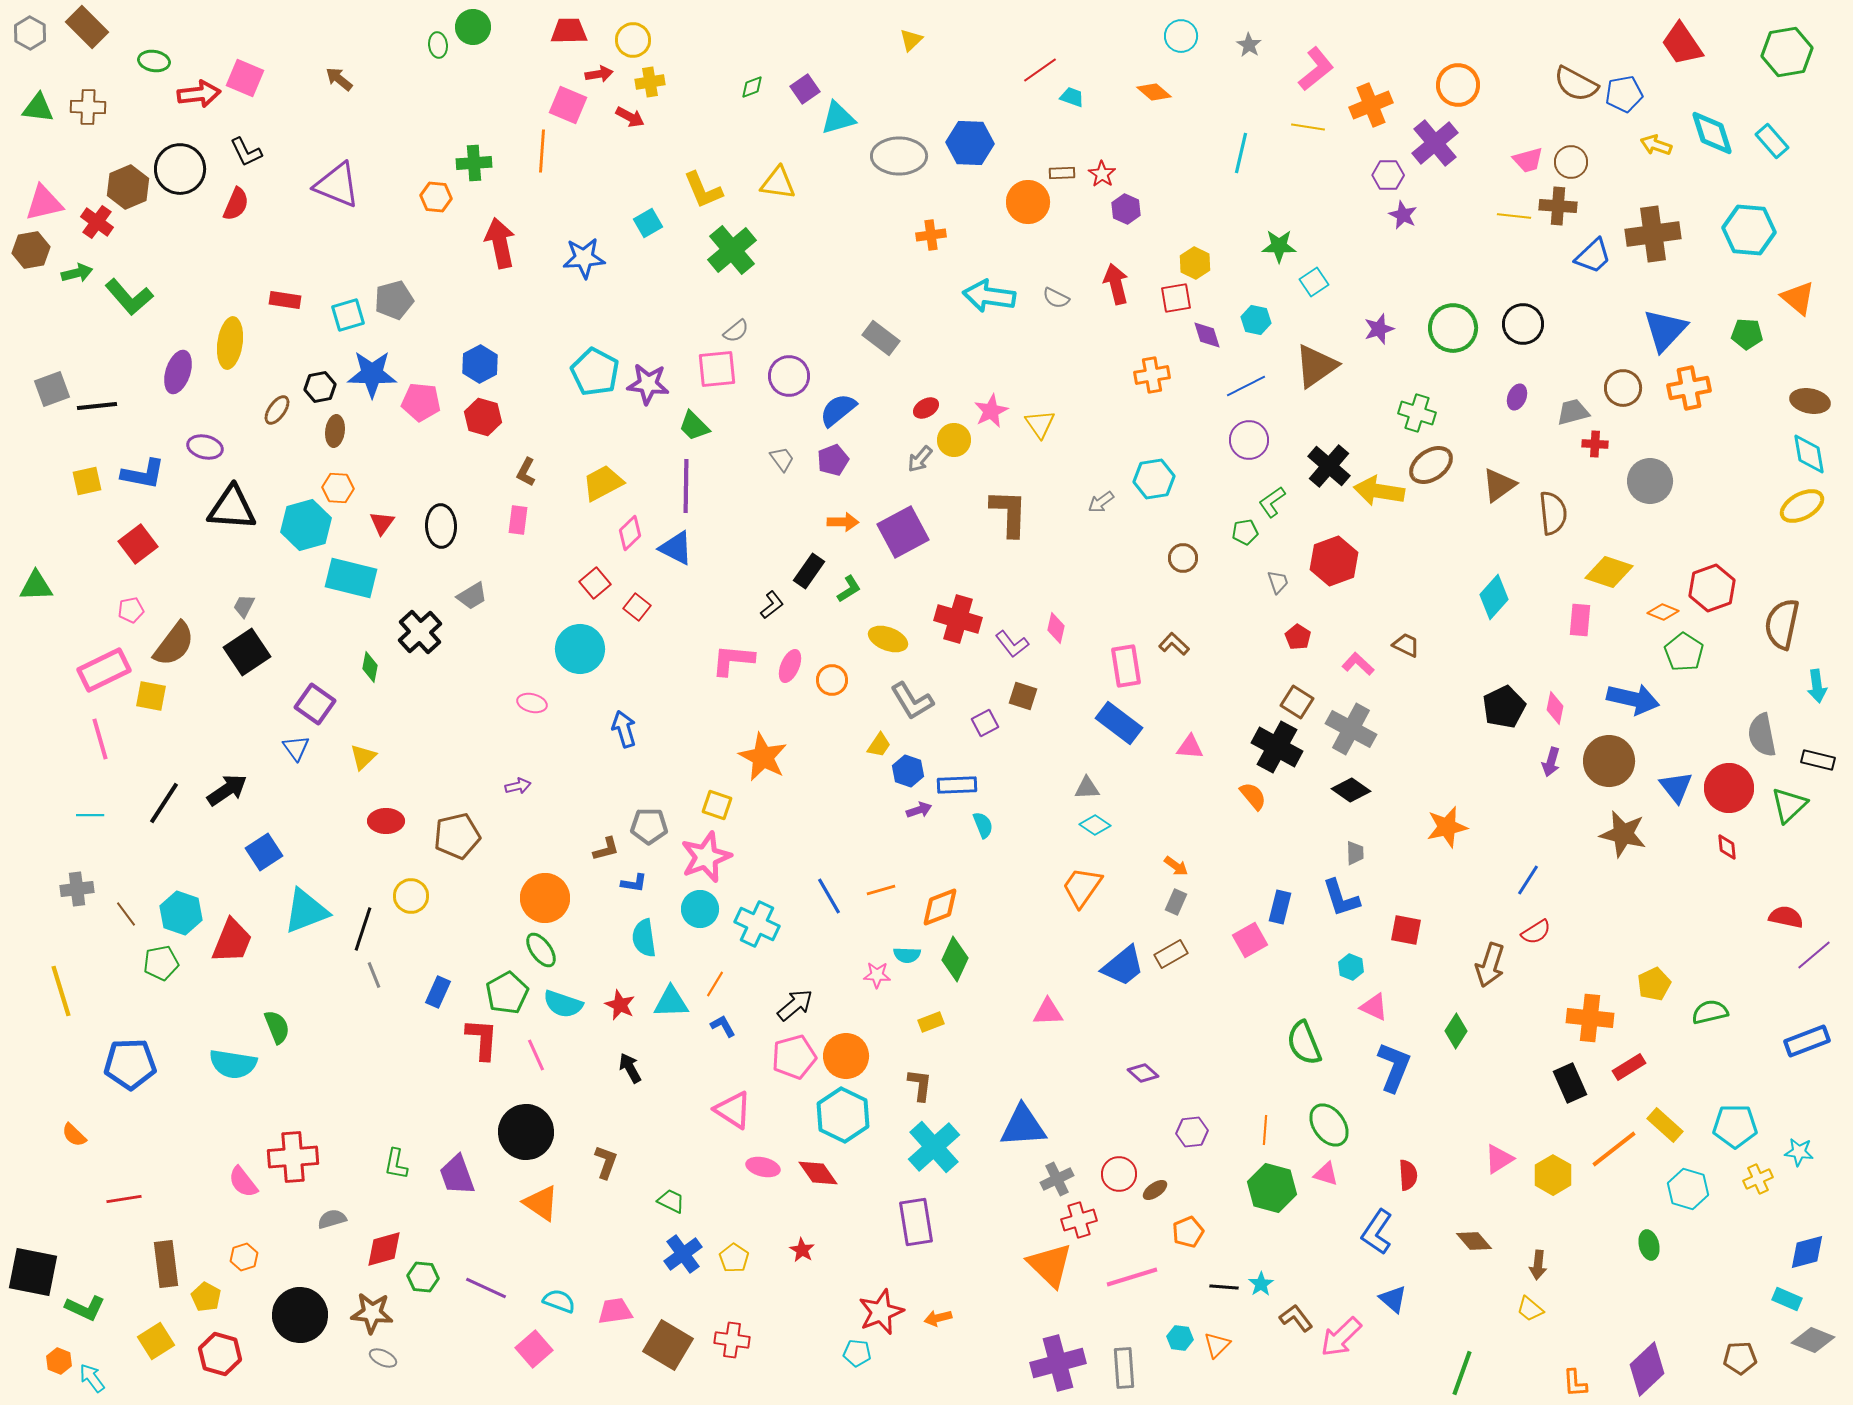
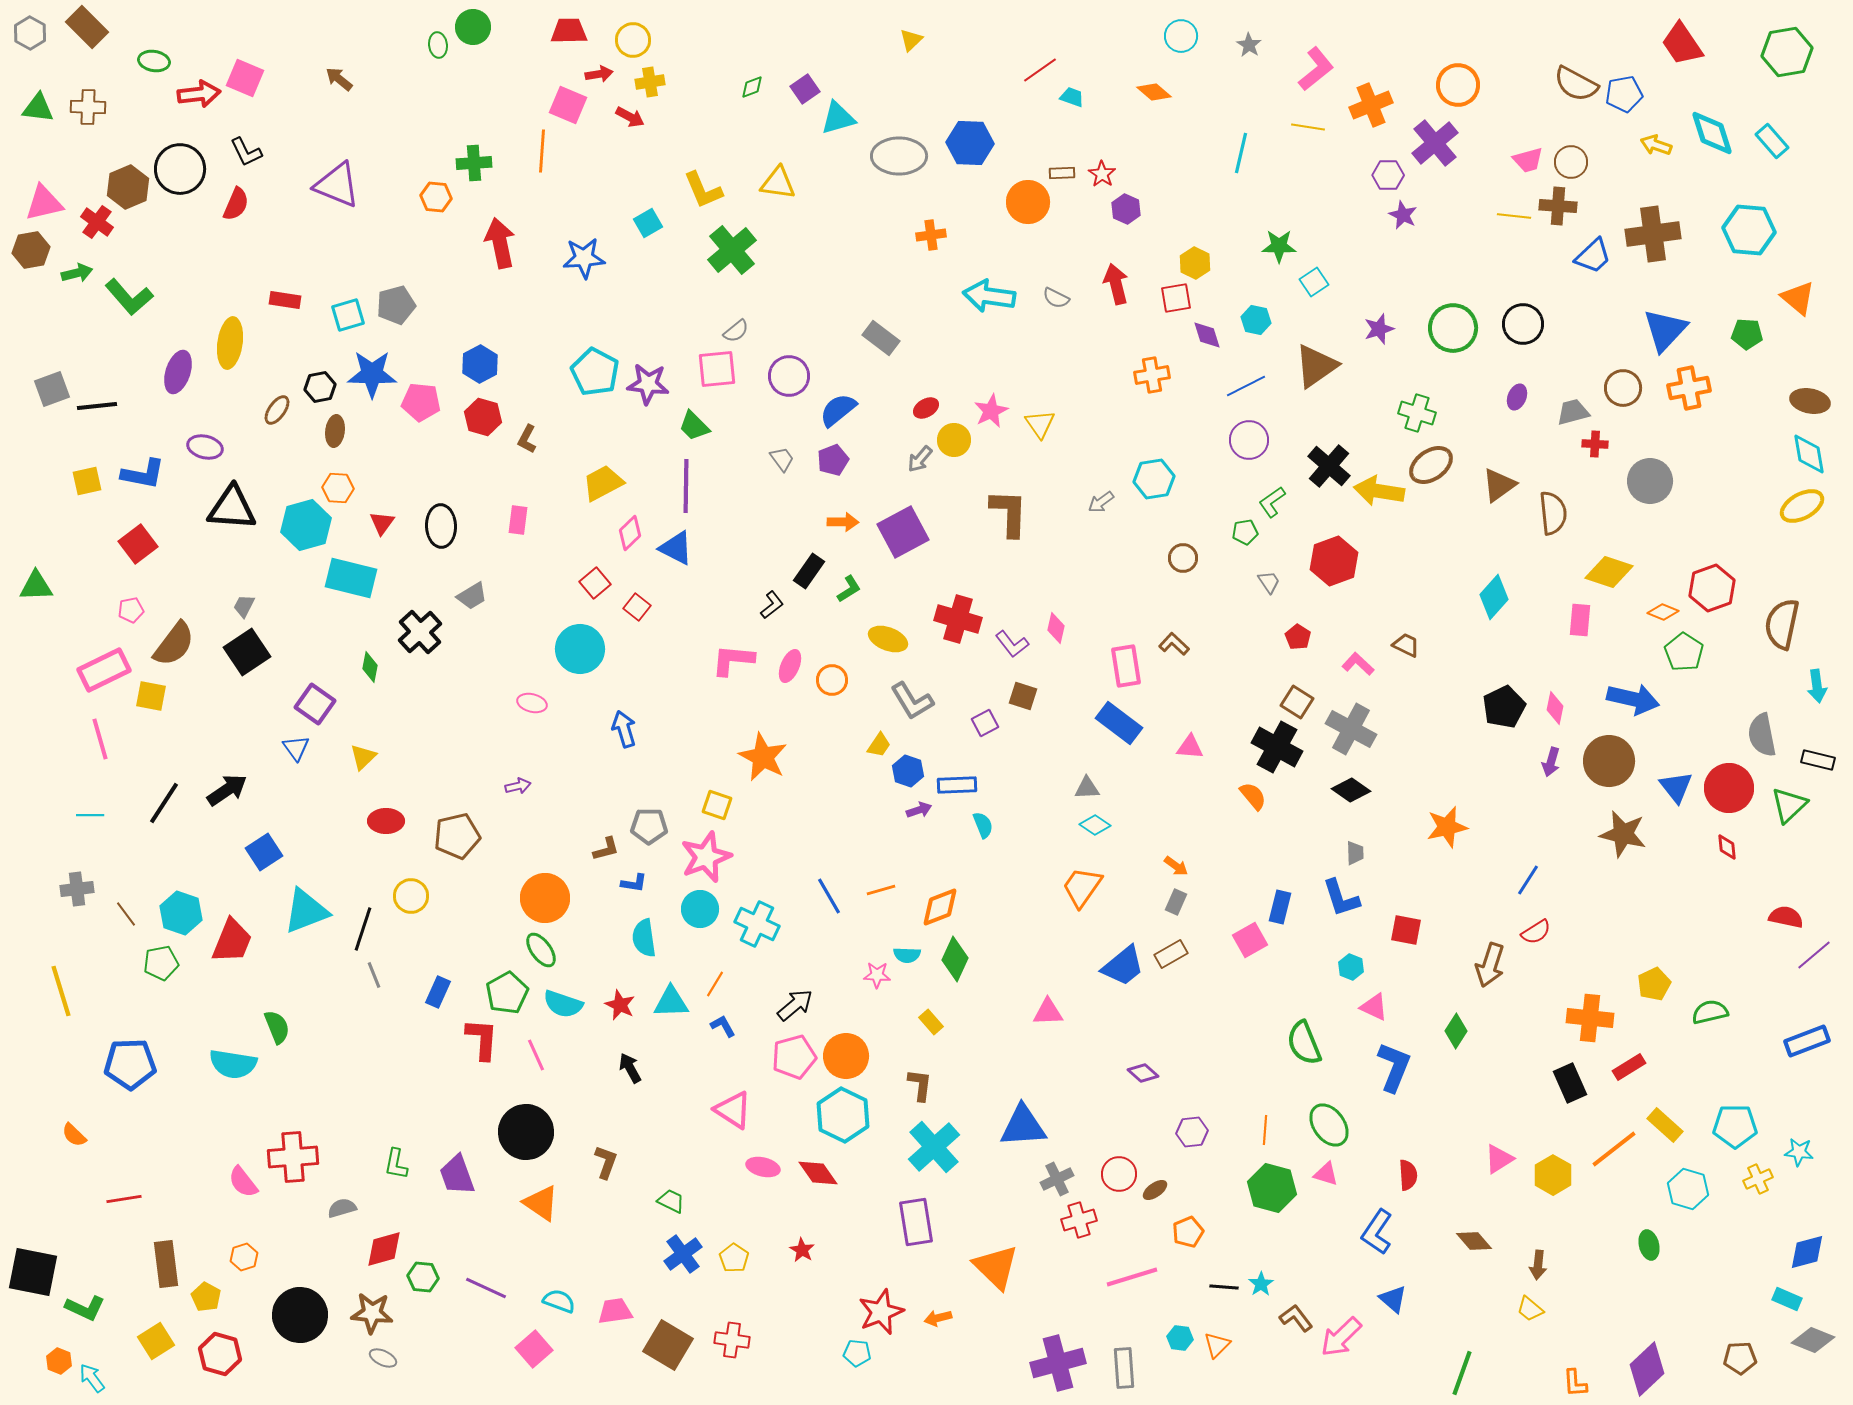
gray pentagon at (394, 300): moved 2 px right, 5 px down
brown L-shape at (526, 472): moved 1 px right, 33 px up
gray trapezoid at (1278, 582): moved 9 px left; rotated 15 degrees counterclockwise
yellow rectangle at (931, 1022): rotated 70 degrees clockwise
gray semicircle at (332, 1219): moved 10 px right, 11 px up
orange triangle at (1050, 1265): moved 54 px left, 2 px down
